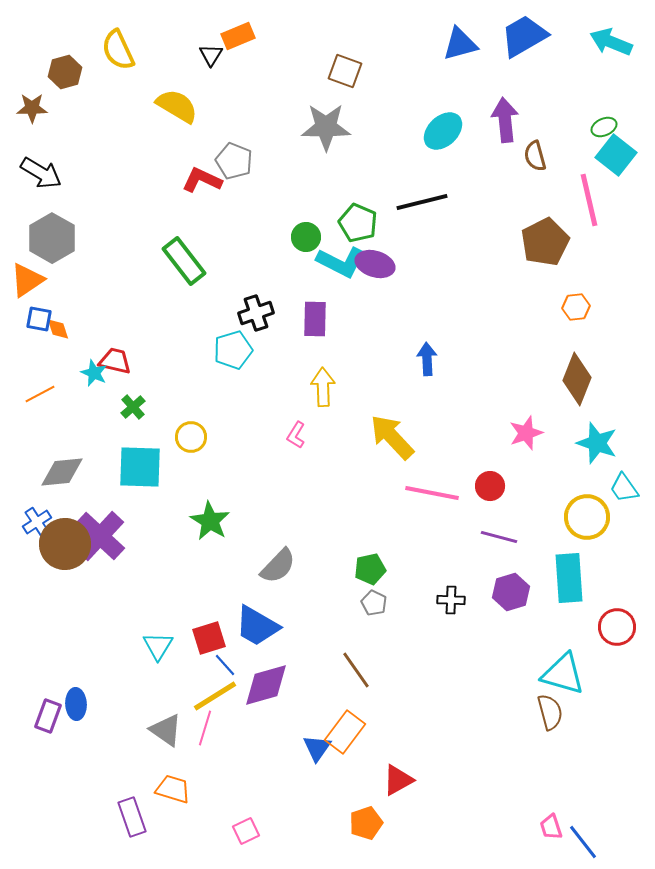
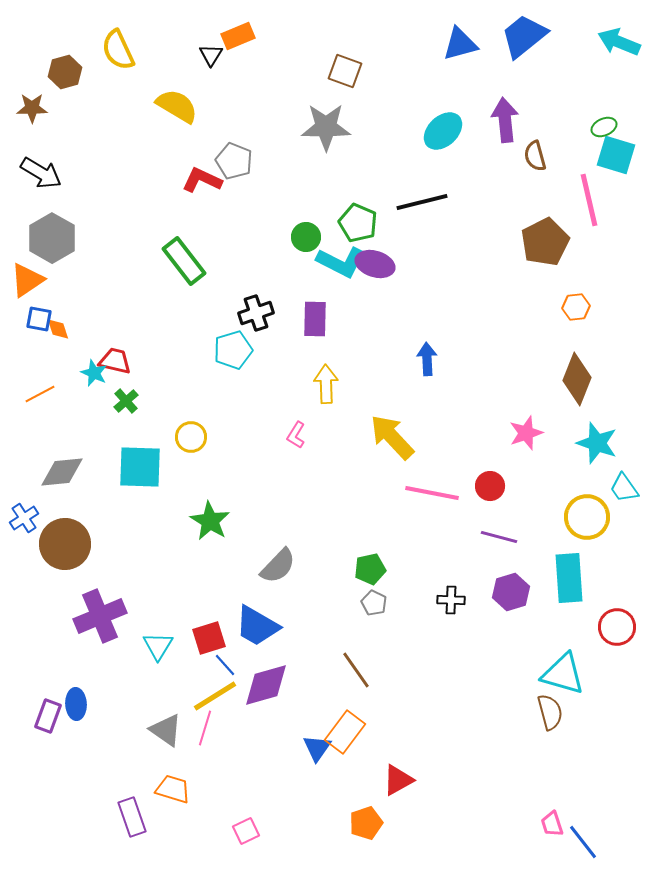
blue trapezoid at (524, 36): rotated 9 degrees counterclockwise
cyan arrow at (611, 42): moved 8 px right
cyan square at (616, 155): rotated 21 degrees counterclockwise
yellow arrow at (323, 387): moved 3 px right, 3 px up
green cross at (133, 407): moved 7 px left, 6 px up
blue cross at (37, 522): moved 13 px left, 4 px up
purple cross at (100, 536): moved 80 px down; rotated 24 degrees clockwise
pink trapezoid at (551, 827): moved 1 px right, 3 px up
